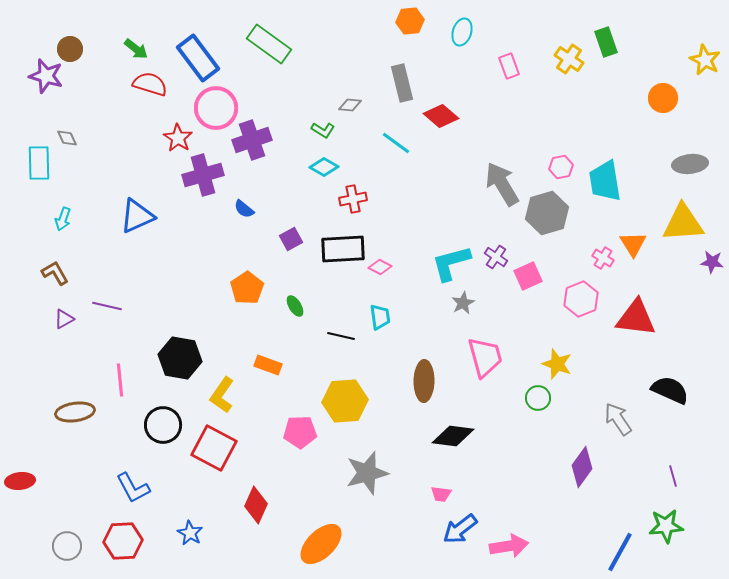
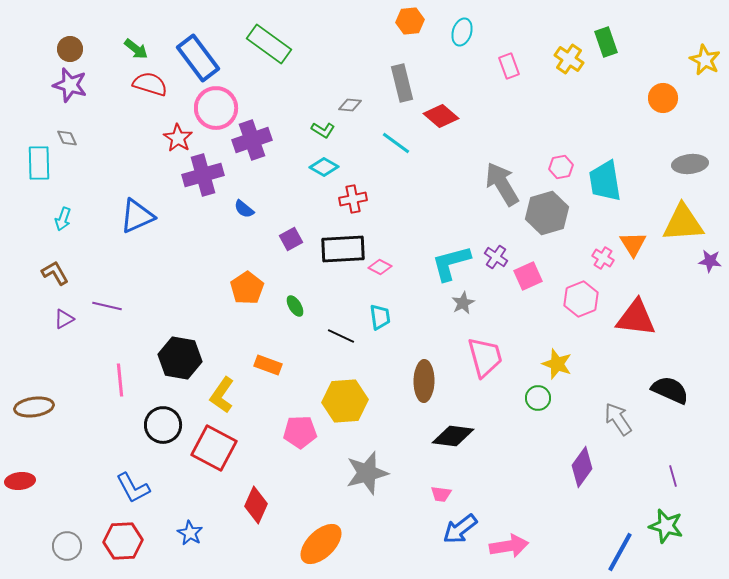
purple star at (46, 76): moved 24 px right, 9 px down
purple star at (712, 262): moved 2 px left, 1 px up
black line at (341, 336): rotated 12 degrees clockwise
brown ellipse at (75, 412): moved 41 px left, 5 px up
green star at (666, 526): rotated 20 degrees clockwise
